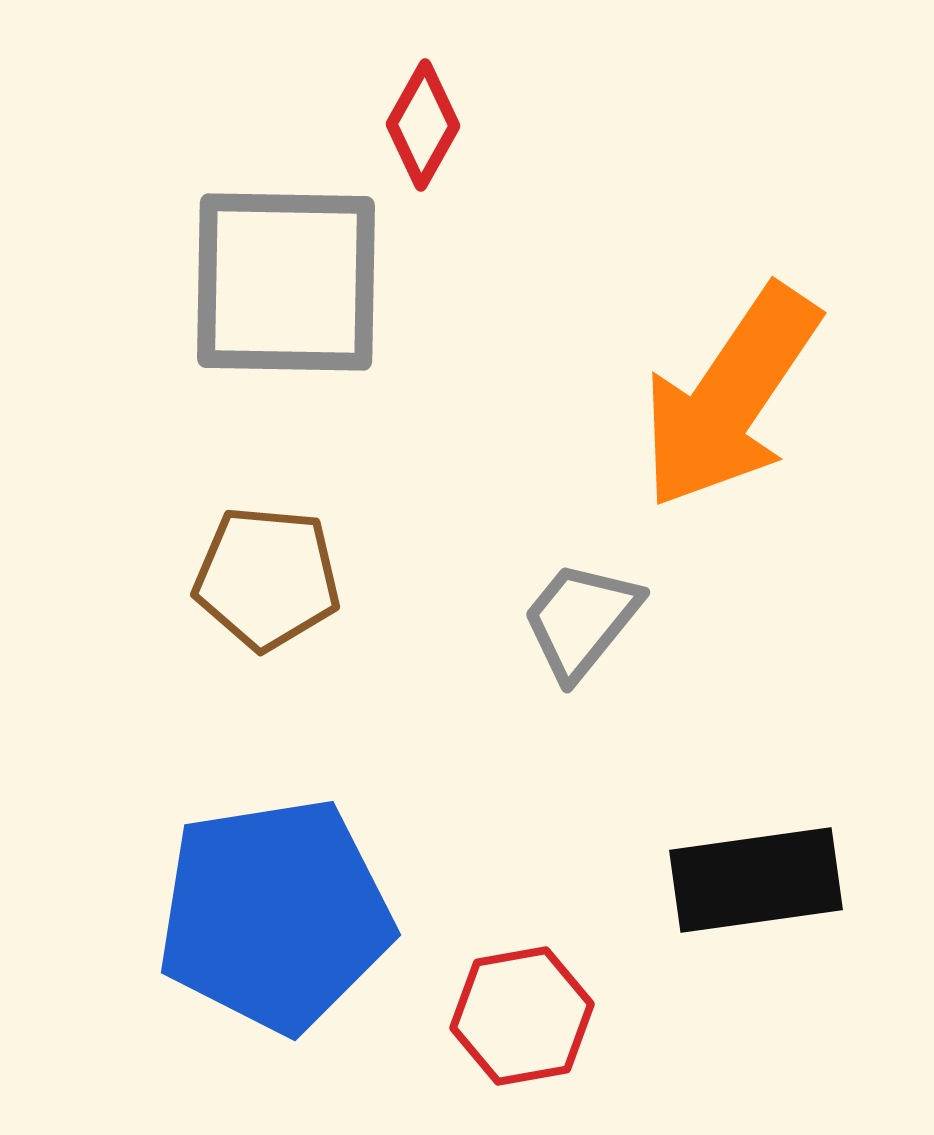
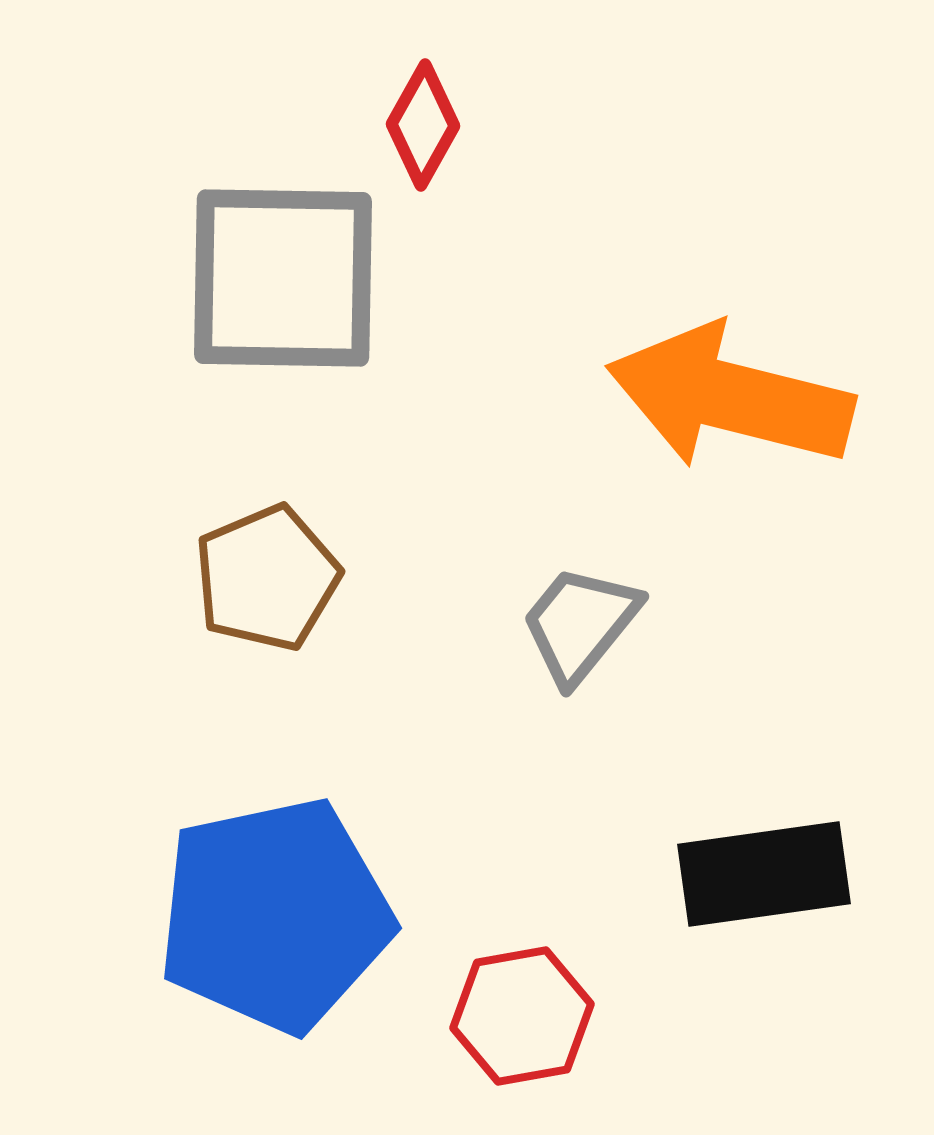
gray square: moved 3 px left, 4 px up
orange arrow: rotated 70 degrees clockwise
brown pentagon: rotated 28 degrees counterclockwise
gray trapezoid: moved 1 px left, 4 px down
black rectangle: moved 8 px right, 6 px up
blue pentagon: rotated 3 degrees counterclockwise
